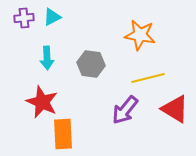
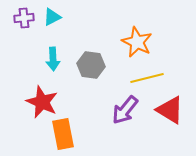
orange star: moved 3 px left, 7 px down; rotated 16 degrees clockwise
cyan arrow: moved 6 px right, 1 px down
gray hexagon: moved 1 px down
yellow line: moved 1 px left
red triangle: moved 5 px left, 1 px down
orange rectangle: rotated 8 degrees counterclockwise
